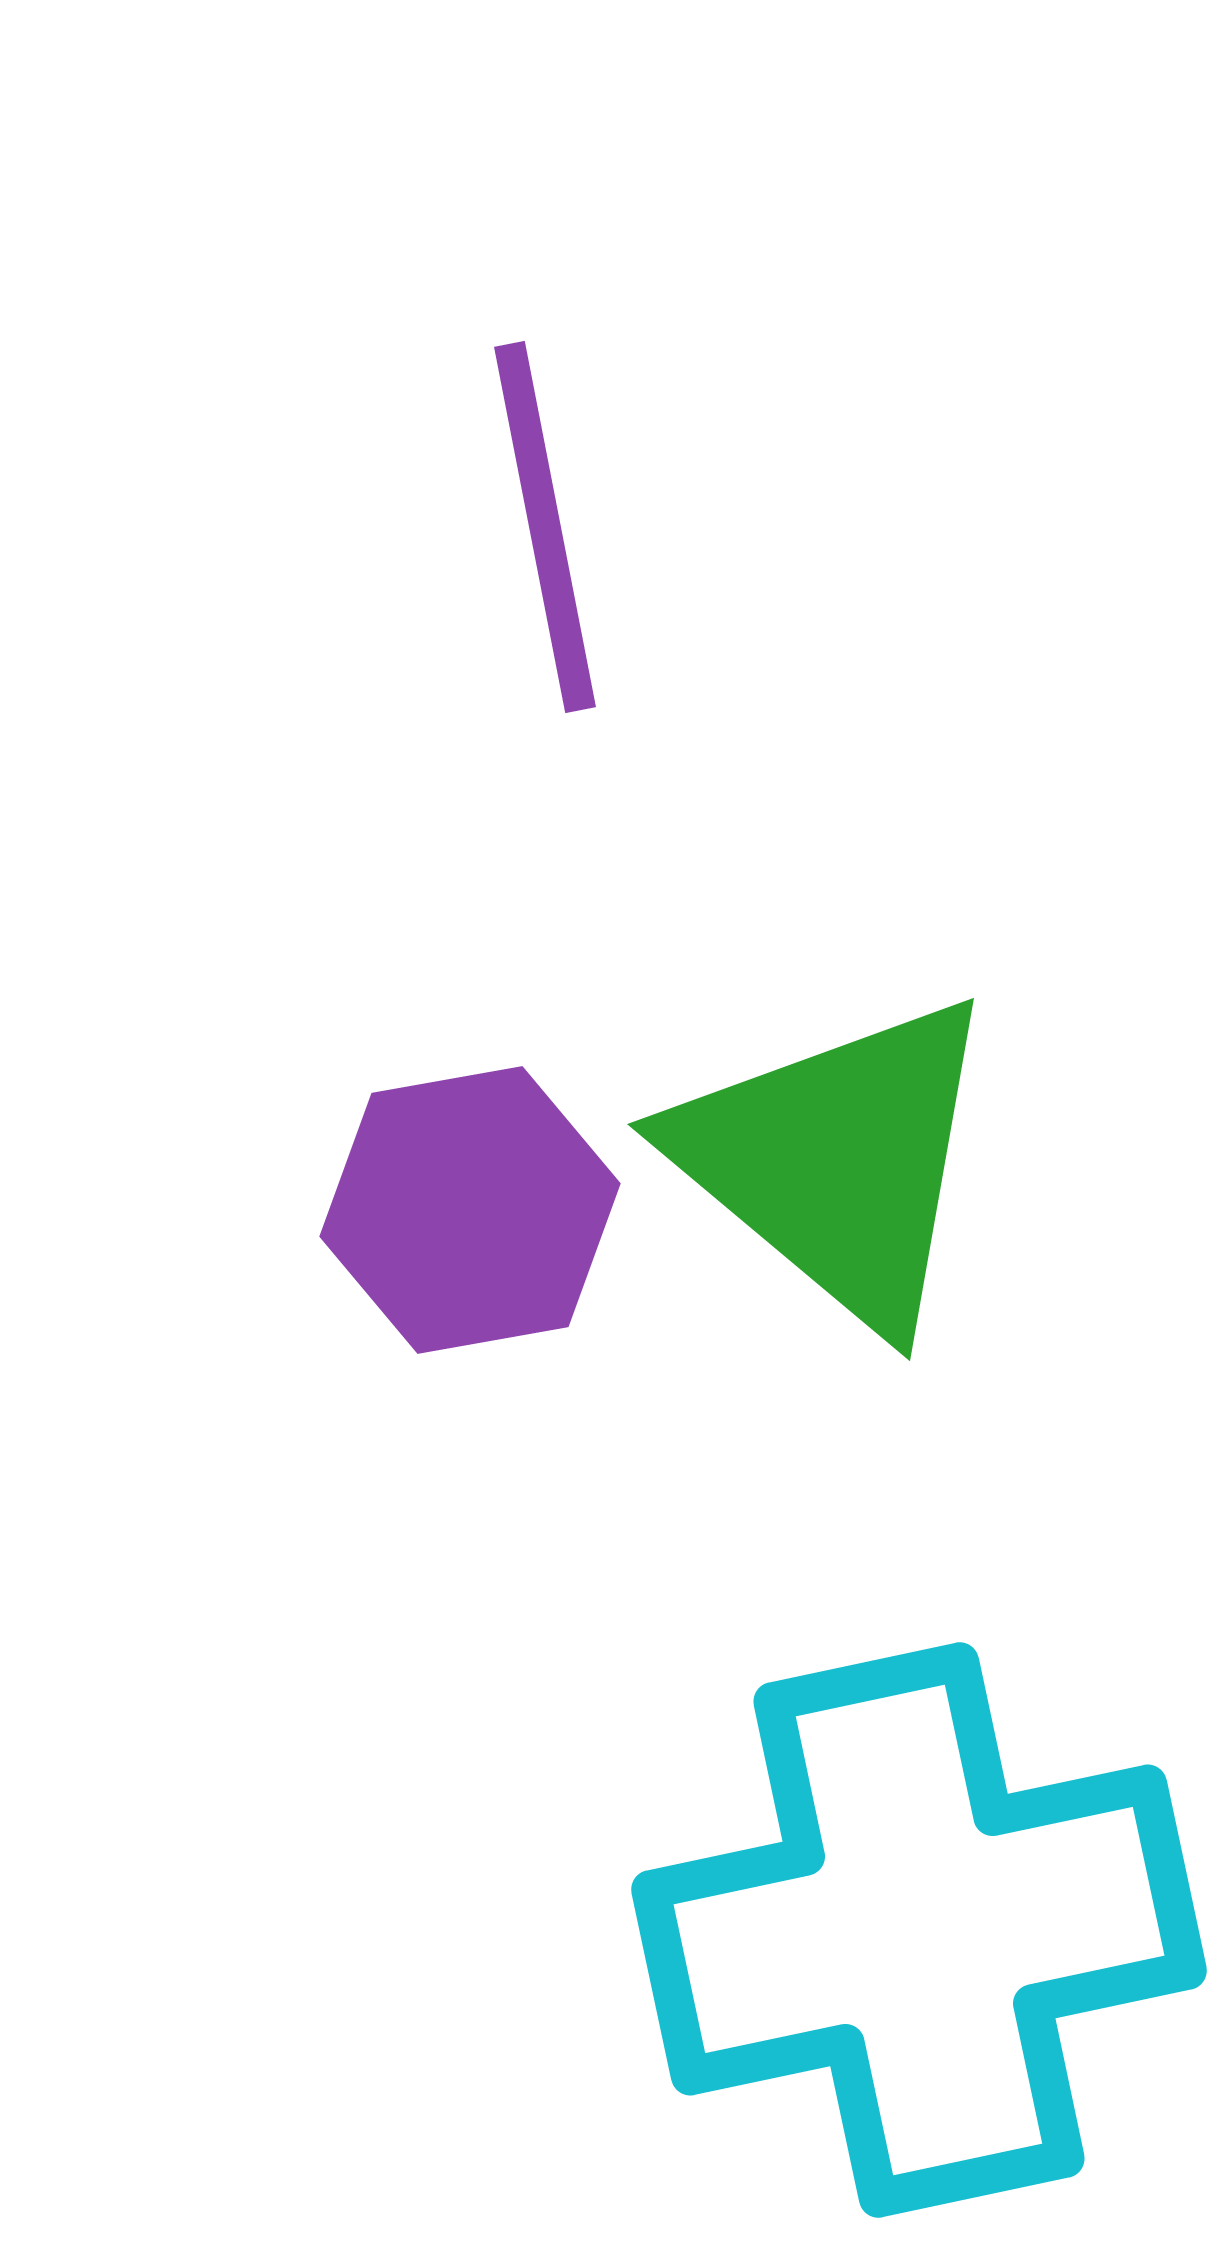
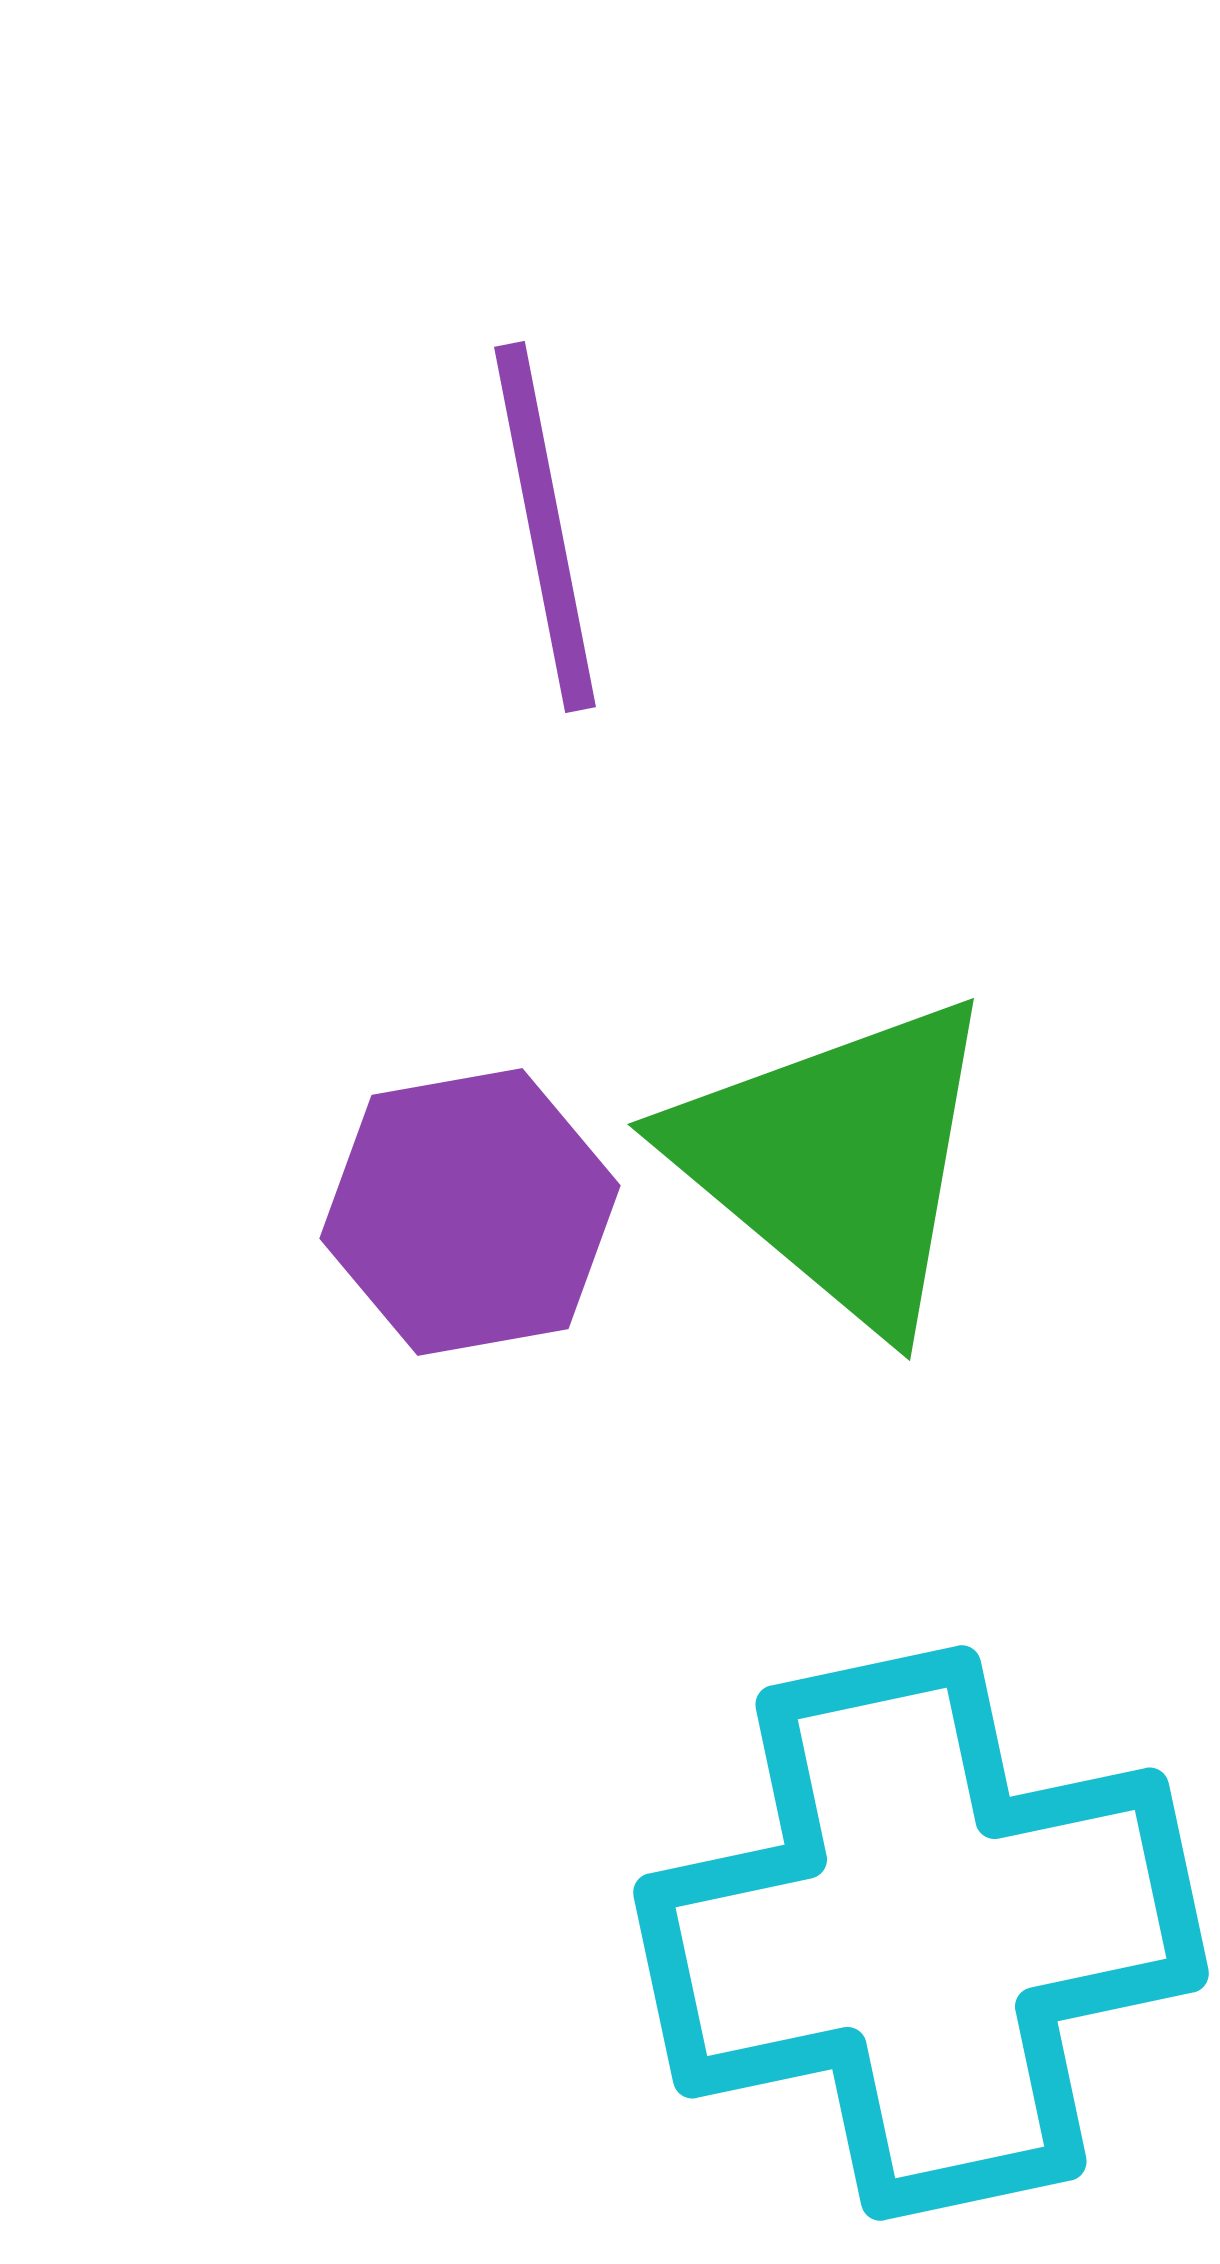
purple hexagon: moved 2 px down
cyan cross: moved 2 px right, 3 px down
